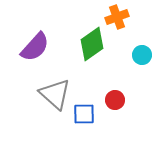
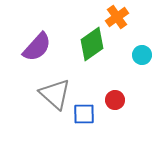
orange cross: rotated 15 degrees counterclockwise
purple semicircle: moved 2 px right
